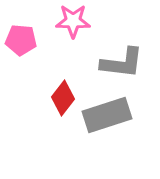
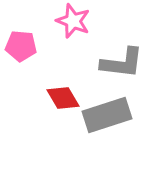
pink star: rotated 20 degrees clockwise
pink pentagon: moved 6 px down
red diamond: rotated 68 degrees counterclockwise
